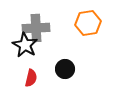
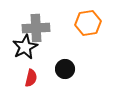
black star: moved 2 px down; rotated 15 degrees clockwise
